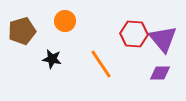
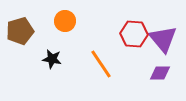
brown pentagon: moved 2 px left
